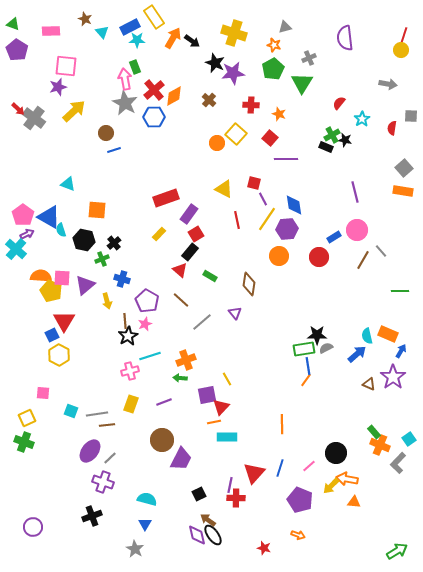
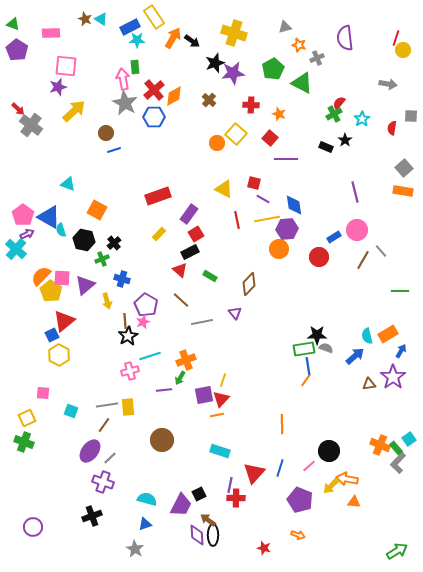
pink rectangle at (51, 31): moved 2 px down
cyan triangle at (102, 32): moved 1 px left, 13 px up; rotated 16 degrees counterclockwise
red line at (404, 35): moved 8 px left, 3 px down
orange star at (274, 45): moved 25 px right
yellow circle at (401, 50): moved 2 px right
gray cross at (309, 58): moved 8 px right
black star at (215, 63): rotated 30 degrees clockwise
green rectangle at (135, 67): rotated 16 degrees clockwise
pink arrow at (125, 79): moved 2 px left
green triangle at (302, 83): rotated 35 degrees counterclockwise
gray cross at (34, 118): moved 3 px left, 7 px down
green cross at (332, 135): moved 2 px right, 21 px up
black star at (345, 140): rotated 24 degrees clockwise
red rectangle at (166, 198): moved 8 px left, 2 px up
purple line at (263, 199): rotated 32 degrees counterclockwise
orange square at (97, 210): rotated 24 degrees clockwise
yellow line at (267, 219): rotated 45 degrees clockwise
black rectangle at (190, 252): rotated 24 degrees clockwise
orange circle at (279, 256): moved 7 px up
orange semicircle at (41, 276): rotated 50 degrees counterclockwise
brown diamond at (249, 284): rotated 35 degrees clockwise
yellow pentagon at (51, 291): rotated 10 degrees clockwise
purple pentagon at (147, 301): moved 1 px left, 4 px down
red triangle at (64, 321): rotated 20 degrees clockwise
gray line at (202, 322): rotated 30 degrees clockwise
pink star at (145, 324): moved 2 px left, 2 px up
orange rectangle at (388, 334): rotated 54 degrees counterclockwise
gray semicircle at (326, 348): rotated 48 degrees clockwise
blue arrow at (357, 354): moved 2 px left, 2 px down
green arrow at (180, 378): rotated 64 degrees counterclockwise
yellow line at (227, 379): moved 4 px left, 1 px down; rotated 48 degrees clockwise
brown triangle at (369, 384): rotated 32 degrees counterclockwise
purple square at (207, 395): moved 3 px left
purple line at (164, 402): moved 12 px up; rotated 14 degrees clockwise
yellow rectangle at (131, 404): moved 3 px left, 3 px down; rotated 24 degrees counterclockwise
red triangle at (221, 407): moved 8 px up
gray line at (97, 414): moved 10 px right, 9 px up
orange line at (214, 422): moved 3 px right, 7 px up
brown line at (107, 425): moved 3 px left; rotated 49 degrees counterclockwise
green rectangle at (374, 432): moved 22 px right, 16 px down
cyan rectangle at (227, 437): moved 7 px left, 14 px down; rotated 18 degrees clockwise
black circle at (336, 453): moved 7 px left, 2 px up
purple trapezoid at (181, 459): moved 46 px down
blue triangle at (145, 524): rotated 40 degrees clockwise
purple diamond at (197, 535): rotated 10 degrees clockwise
black ellipse at (213, 535): rotated 35 degrees clockwise
